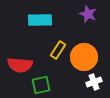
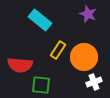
cyan rectangle: rotated 40 degrees clockwise
green square: rotated 18 degrees clockwise
